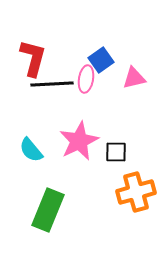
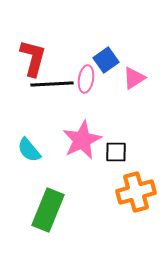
blue square: moved 5 px right
pink triangle: rotated 20 degrees counterclockwise
pink star: moved 3 px right, 1 px up
cyan semicircle: moved 2 px left
